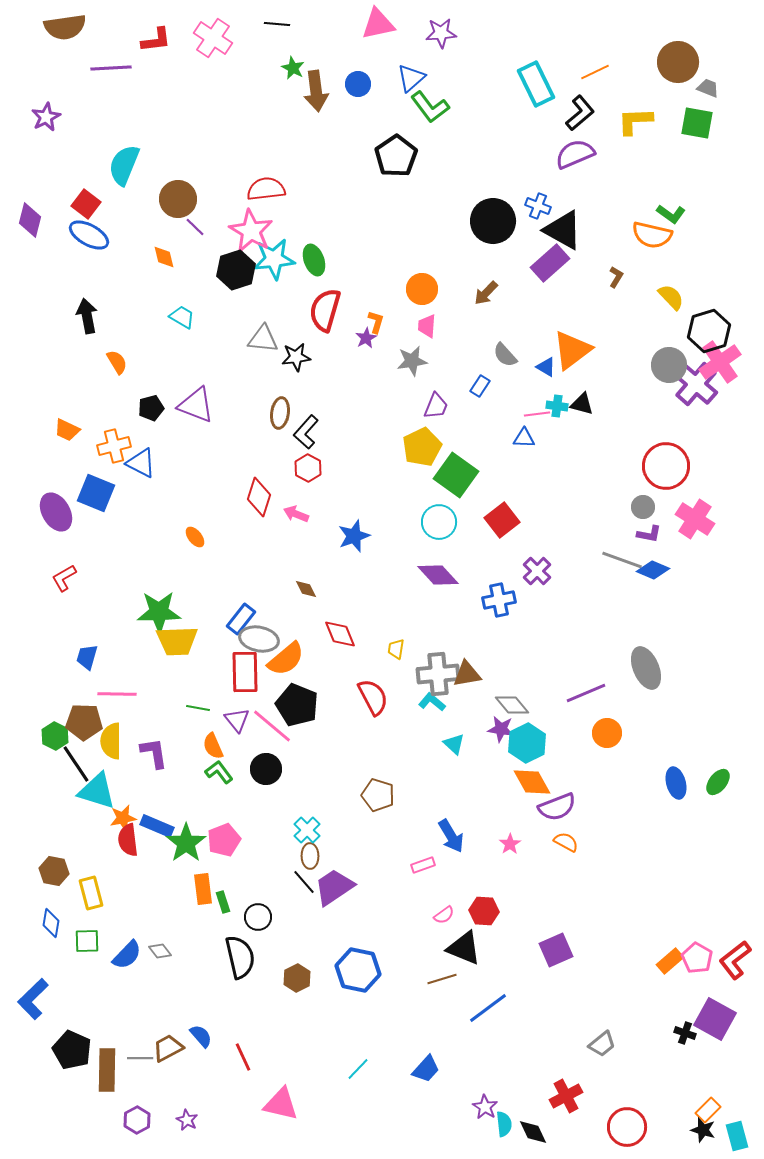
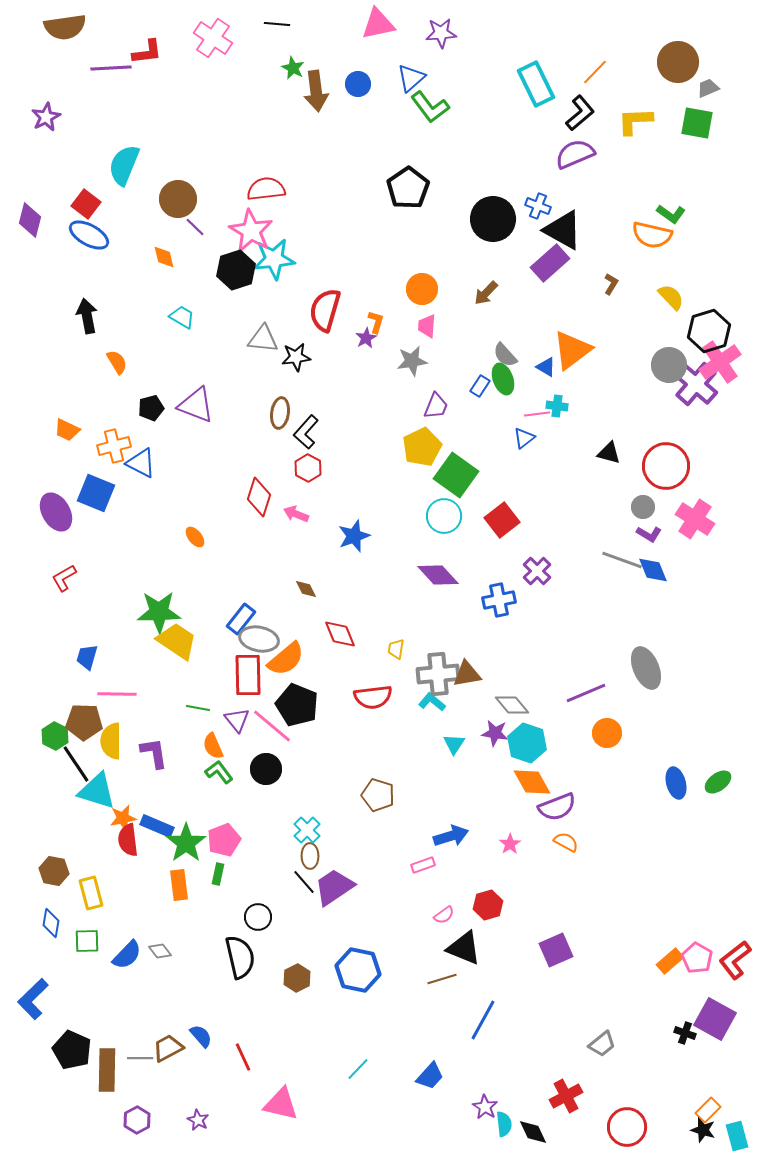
red L-shape at (156, 40): moved 9 px left, 12 px down
orange line at (595, 72): rotated 20 degrees counterclockwise
gray trapezoid at (708, 88): rotated 45 degrees counterclockwise
black pentagon at (396, 156): moved 12 px right, 32 px down
black circle at (493, 221): moved 2 px up
green ellipse at (314, 260): moved 189 px right, 119 px down
brown L-shape at (616, 277): moved 5 px left, 7 px down
black triangle at (582, 404): moved 27 px right, 49 px down
blue triangle at (524, 438): rotated 40 degrees counterclockwise
cyan circle at (439, 522): moved 5 px right, 6 px up
purple L-shape at (649, 534): rotated 20 degrees clockwise
blue diamond at (653, 570): rotated 44 degrees clockwise
yellow trapezoid at (177, 641): rotated 144 degrees counterclockwise
red rectangle at (245, 672): moved 3 px right, 3 px down
red semicircle at (373, 697): rotated 111 degrees clockwise
purple star at (501, 729): moved 6 px left, 4 px down
cyan hexagon at (527, 743): rotated 15 degrees counterclockwise
cyan triangle at (454, 744): rotated 20 degrees clockwise
green ellipse at (718, 782): rotated 16 degrees clockwise
blue arrow at (451, 836): rotated 76 degrees counterclockwise
orange rectangle at (203, 889): moved 24 px left, 4 px up
green rectangle at (223, 902): moved 5 px left, 28 px up; rotated 30 degrees clockwise
red hexagon at (484, 911): moved 4 px right, 6 px up; rotated 20 degrees counterclockwise
blue line at (488, 1008): moved 5 px left, 12 px down; rotated 24 degrees counterclockwise
blue trapezoid at (426, 1069): moved 4 px right, 7 px down
purple star at (187, 1120): moved 11 px right
